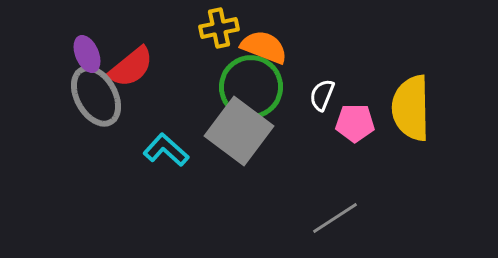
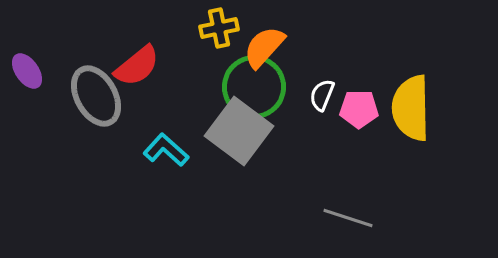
orange semicircle: rotated 69 degrees counterclockwise
purple ellipse: moved 60 px left, 17 px down; rotated 12 degrees counterclockwise
red semicircle: moved 6 px right, 1 px up
green circle: moved 3 px right
pink pentagon: moved 4 px right, 14 px up
gray line: moved 13 px right; rotated 51 degrees clockwise
